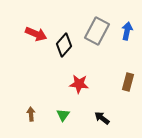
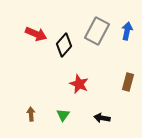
red star: rotated 18 degrees clockwise
black arrow: rotated 28 degrees counterclockwise
